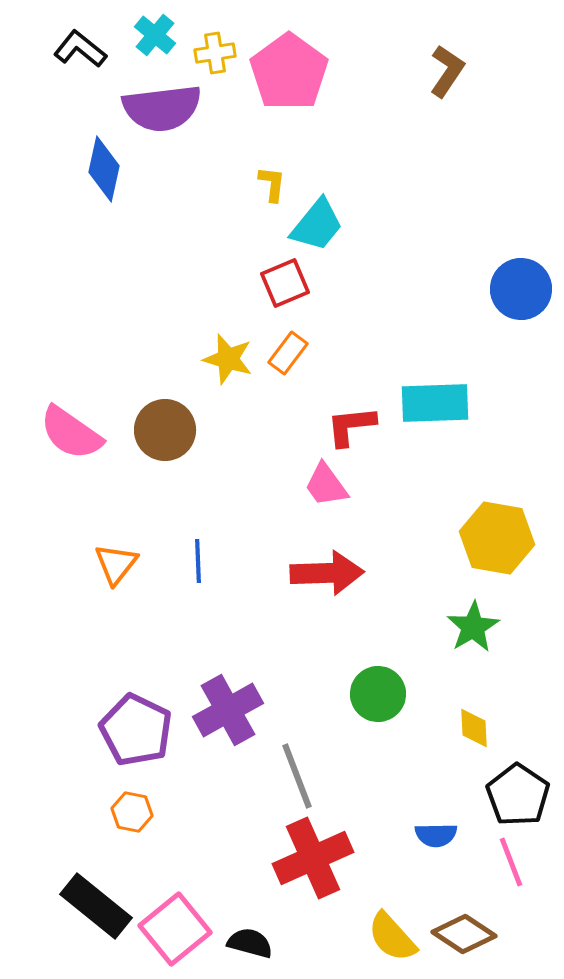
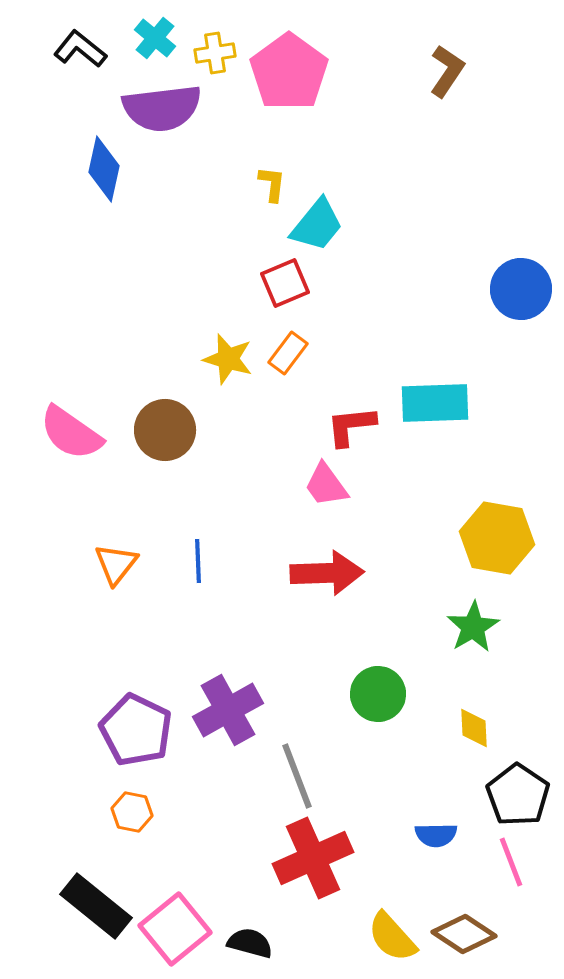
cyan cross: moved 3 px down
